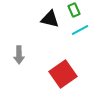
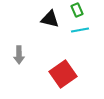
green rectangle: moved 3 px right
cyan line: rotated 18 degrees clockwise
